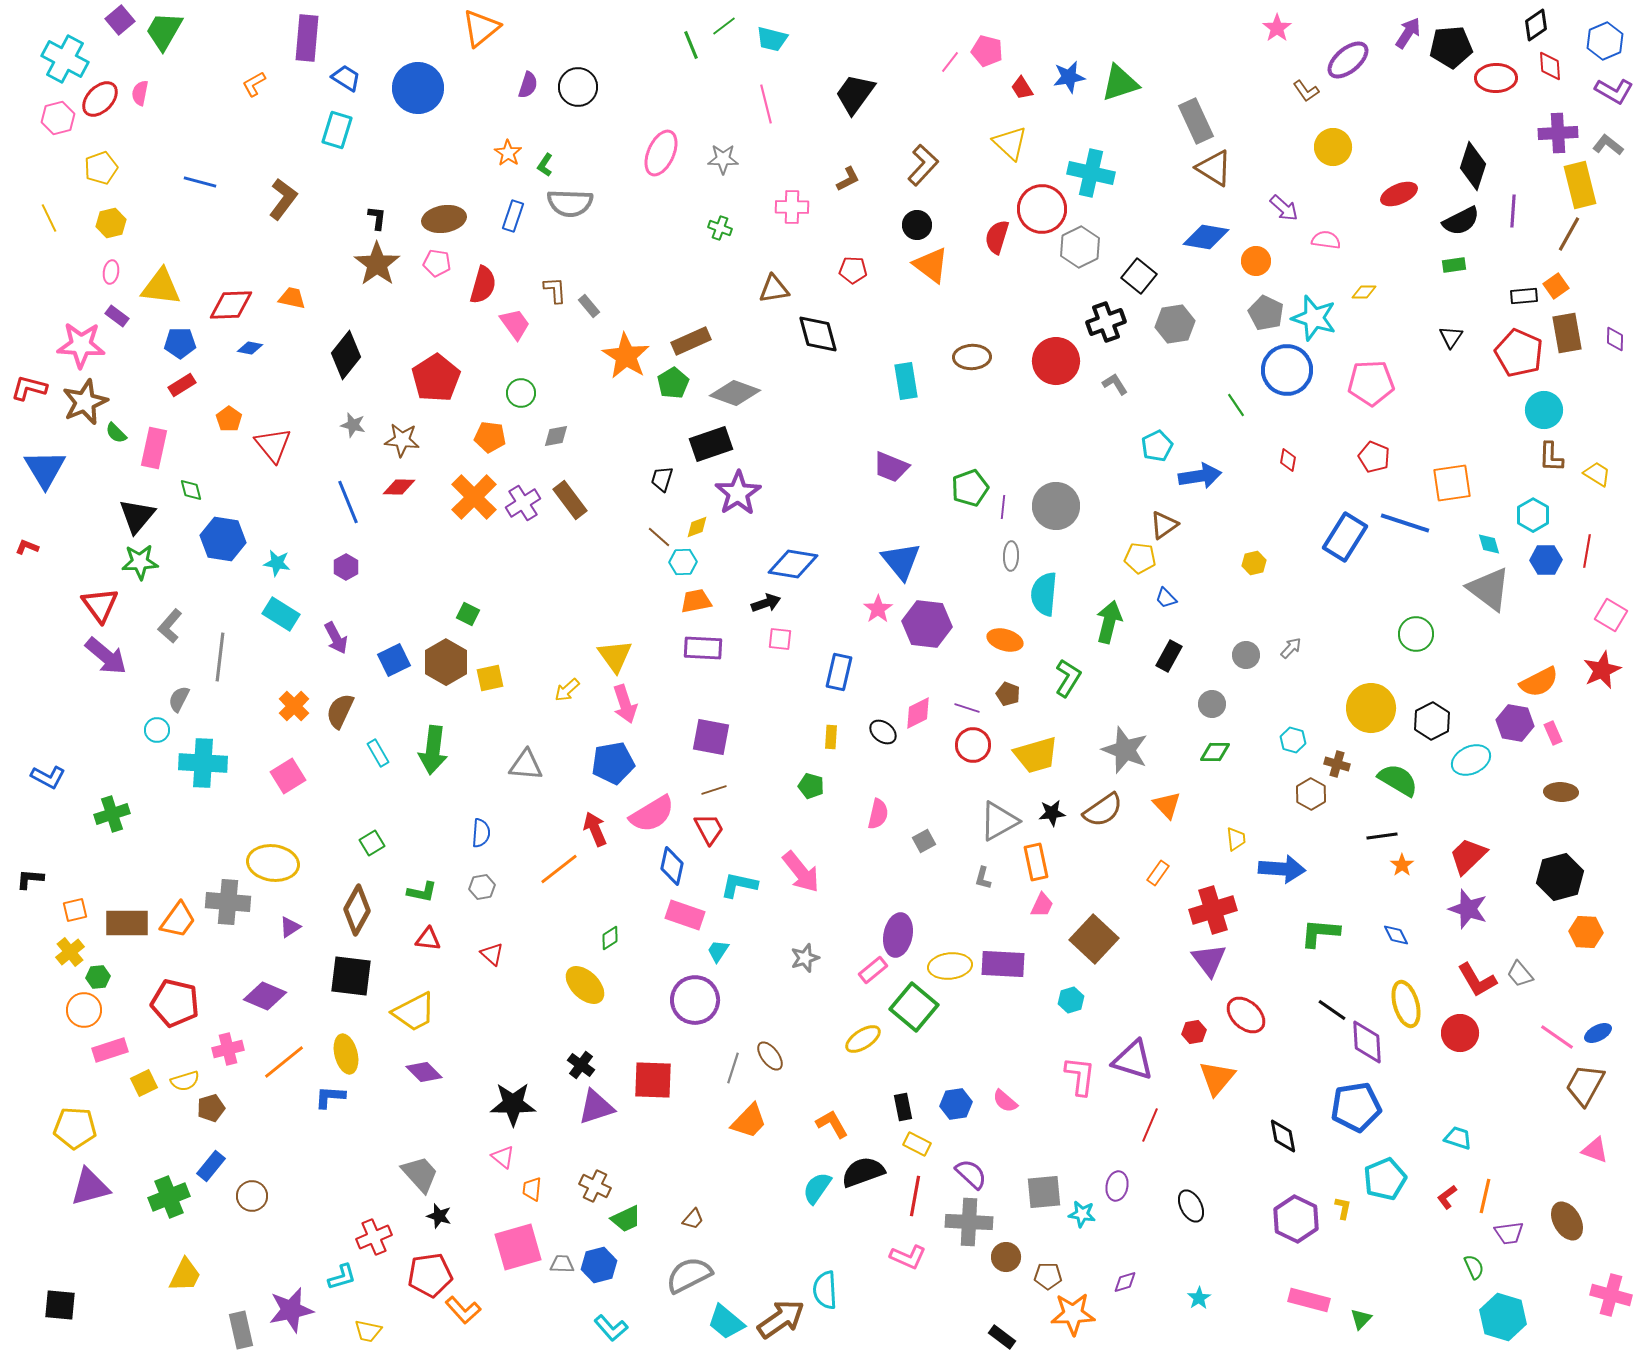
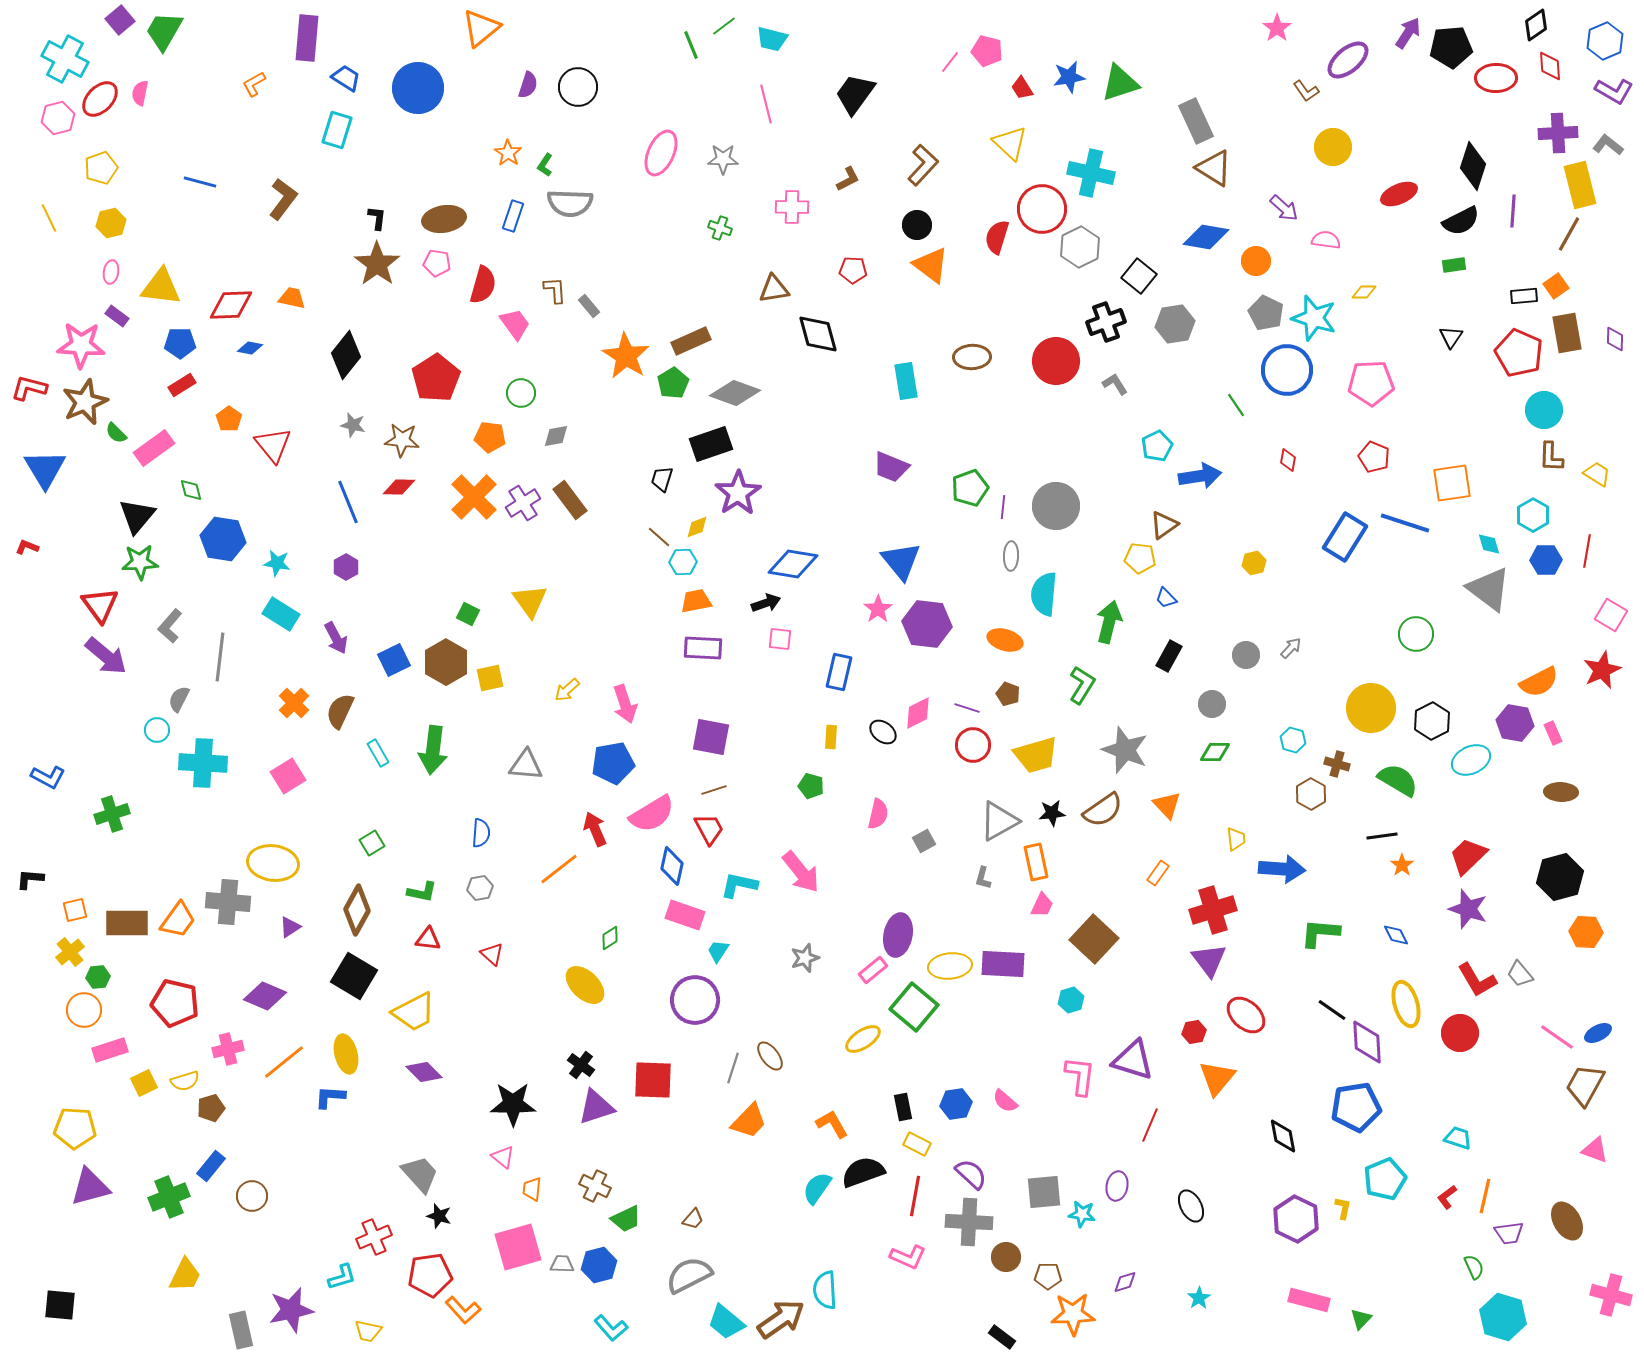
pink rectangle at (154, 448): rotated 42 degrees clockwise
yellow triangle at (615, 656): moved 85 px left, 55 px up
green L-shape at (1068, 678): moved 14 px right, 7 px down
orange cross at (294, 706): moved 3 px up
gray hexagon at (482, 887): moved 2 px left, 1 px down
black square at (351, 976): moved 3 px right; rotated 24 degrees clockwise
